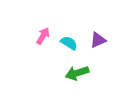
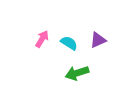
pink arrow: moved 1 px left, 3 px down
